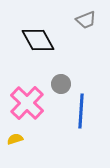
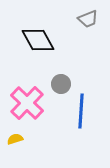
gray trapezoid: moved 2 px right, 1 px up
